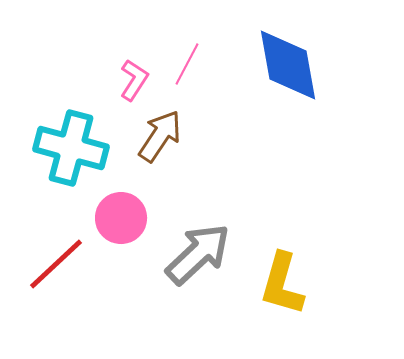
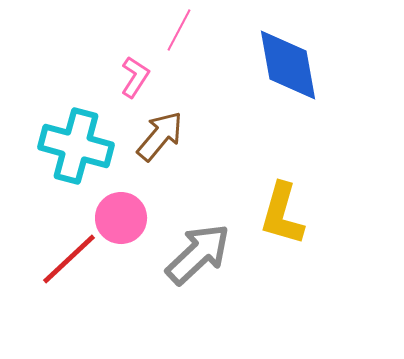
pink line: moved 8 px left, 34 px up
pink L-shape: moved 1 px right, 3 px up
brown arrow: rotated 6 degrees clockwise
cyan cross: moved 5 px right, 2 px up
red line: moved 13 px right, 5 px up
yellow L-shape: moved 70 px up
